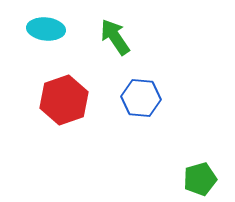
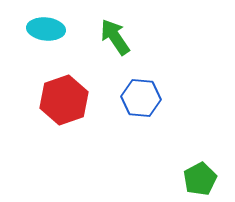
green pentagon: rotated 12 degrees counterclockwise
